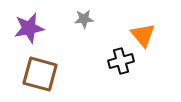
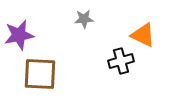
purple star: moved 10 px left, 7 px down
orange triangle: rotated 24 degrees counterclockwise
brown square: rotated 12 degrees counterclockwise
